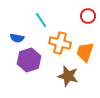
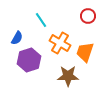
blue semicircle: rotated 72 degrees counterclockwise
orange cross: rotated 15 degrees clockwise
brown star: rotated 15 degrees counterclockwise
